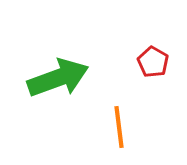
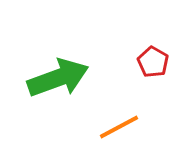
orange line: rotated 69 degrees clockwise
